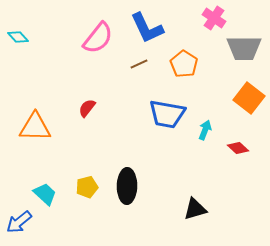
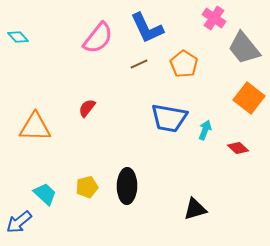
gray trapezoid: rotated 51 degrees clockwise
blue trapezoid: moved 2 px right, 4 px down
